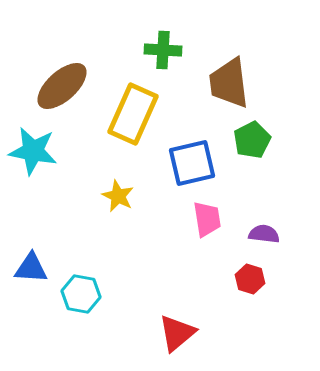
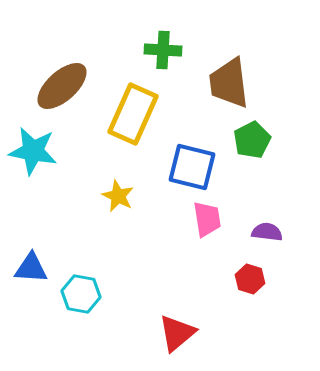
blue square: moved 4 px down; rotated 27 degrees clockwise
purple semicircle: moved 3 px right, 2 px up
